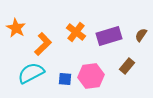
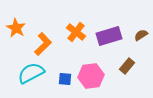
brown semicircle: rotated 24 degrees clockwise
